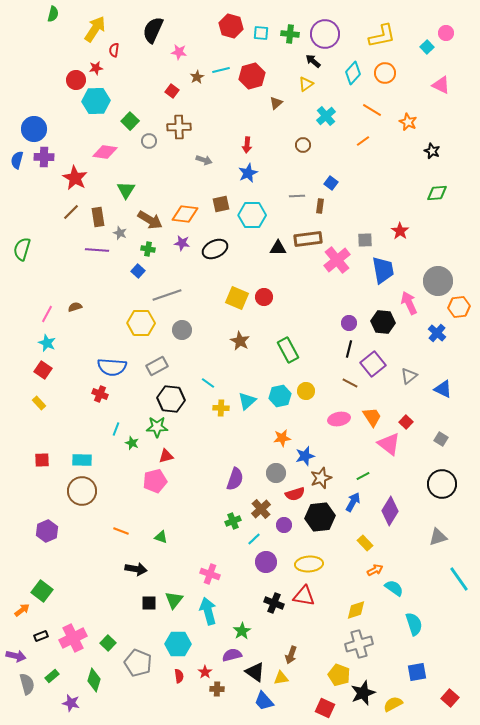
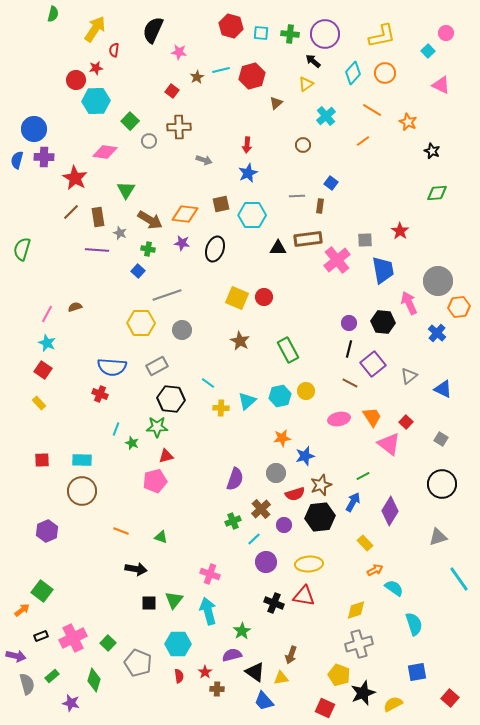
cyan square at (427, 47): moved 1 px right, 4 px down
black ellipse at (215, 249): rotated 45 degrees counterclockwise
brown star at (321, 478): moved 7 px down
